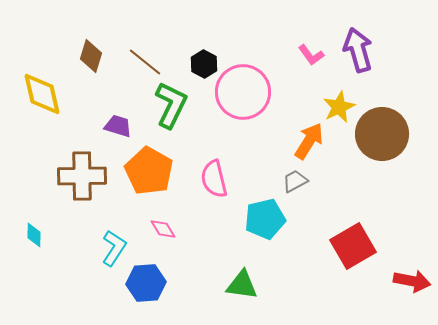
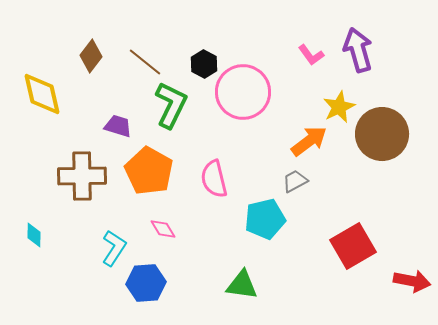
brown diamond: rotated 20 degrees clockwise
orange arrow: rotated 21 degrees clockwise
